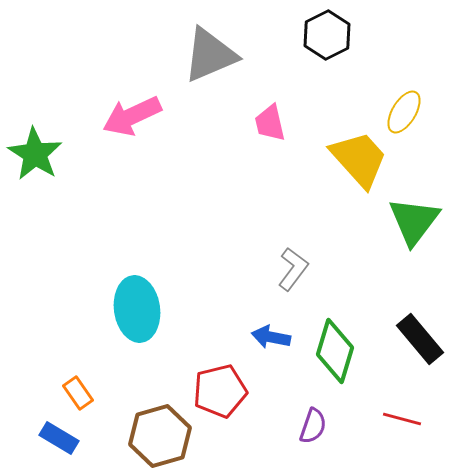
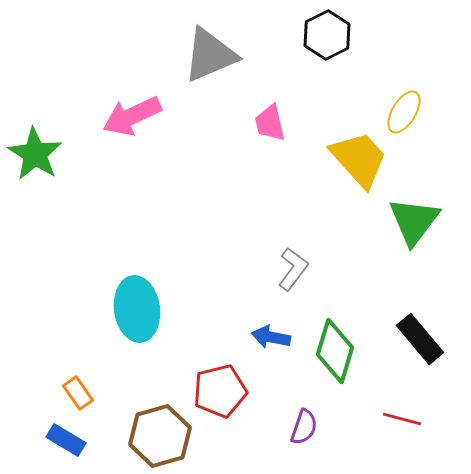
purple semicircle: moved 9 px left, 1 px down
blue rectangle: moved 7 px right, 2 px down
